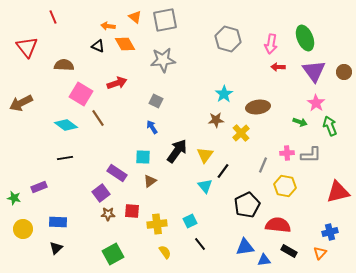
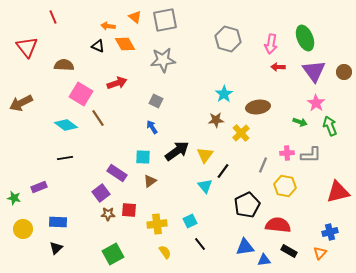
black arrow at (177, 151): rotated 20 degrees clockwise
red square at (132, 211): moved 3 px left, 1 px up
